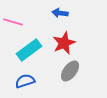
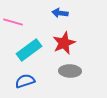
gray ellipse: rotated 55 degrees clockwise
